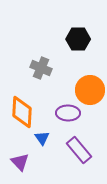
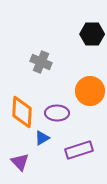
black hexagon: moved 14 px right, 5 px up
gray cross: moved 6 px up
orange circle: moved 1 px down
purple ellipse: moved 11 px left
blue triangle: rotated 35 degrees clockwise
purple rectangle: rotated 68 degrees counterclockwise
